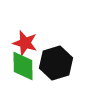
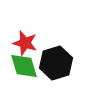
green diamond: moved 1 px right; rotated 16 degrees counterclockwise
